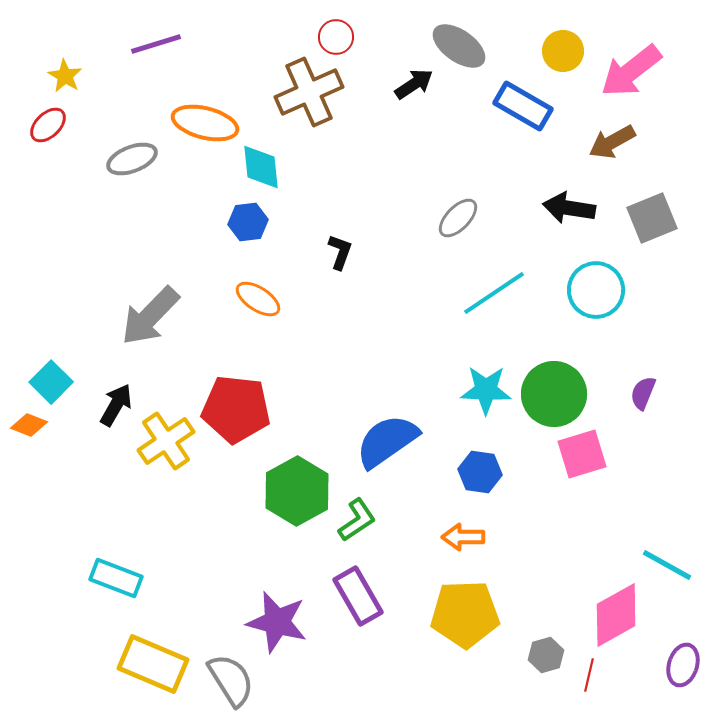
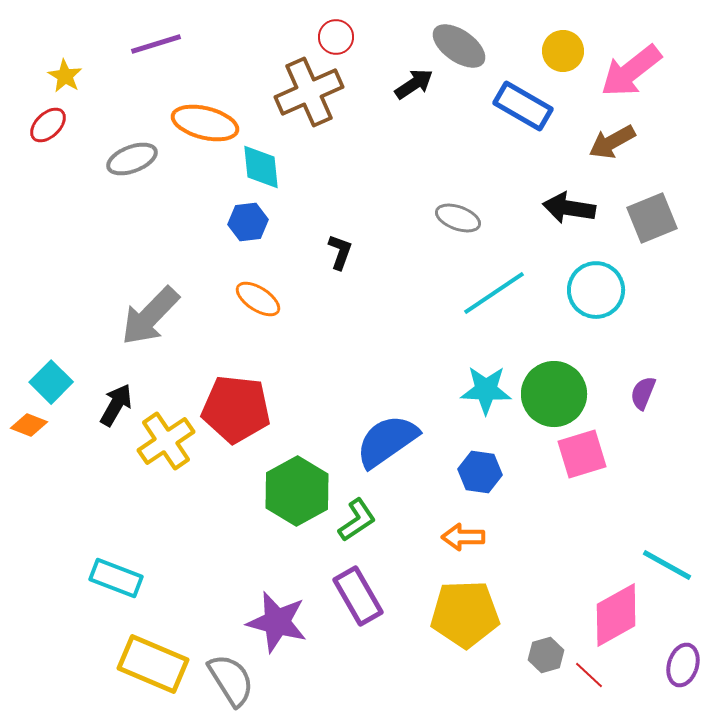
gray ellipse at (458, 218): rotated 66 degrees clockwise
red line at (589, 675): rotated 60 degrees counterclockwise
